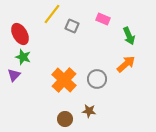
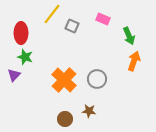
red ellipse: moved 1 px right, 1 px up; rotated 30 degrees clockwise
green star: moved 2 px right
orange arrow: moved 8 px right, 3 px up; rotated 30 degrees counterclockwise
